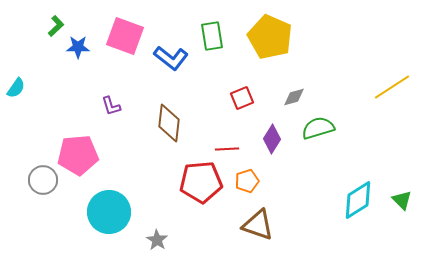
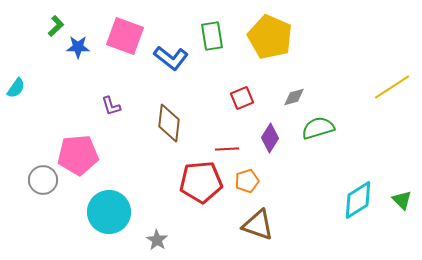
purple diamond: moved 2 px left, 1 px up
